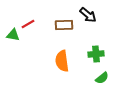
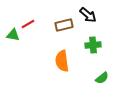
brown rectangle: rotated 12 degrees counterclockwise
green cross: moved 3 px left, 9 px up
